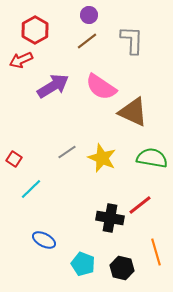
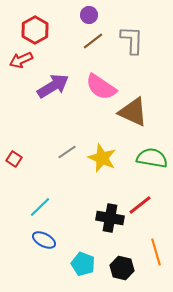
brown line: moved 6 px right
cyan line: moved 9 px right, 18 px down
